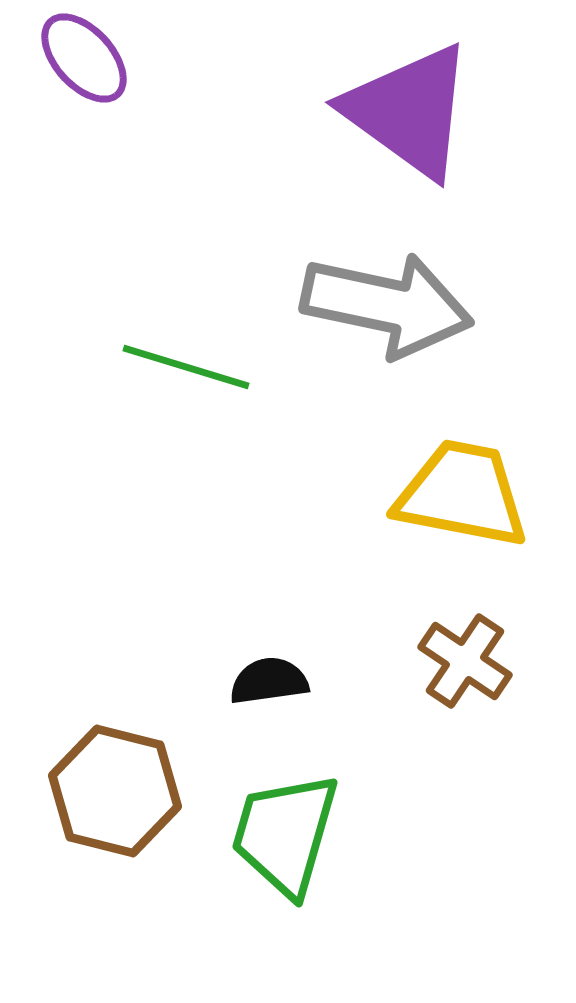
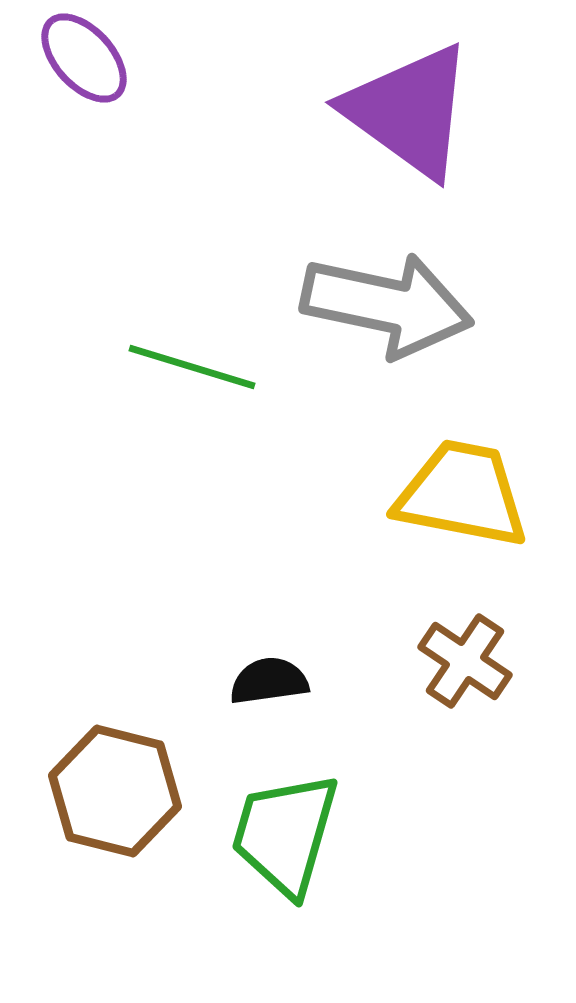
green line: moved 6 px right
